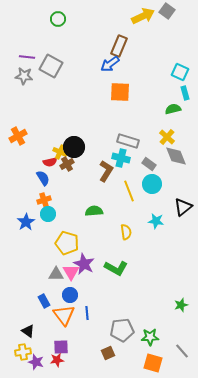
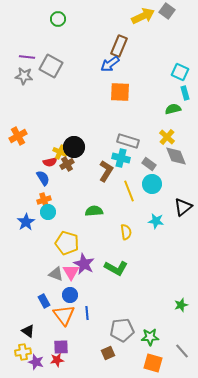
cyan circle at (48, 214): moved 2 px up
gray triangle at (56, 274): rotated 21 degrees clockwise
